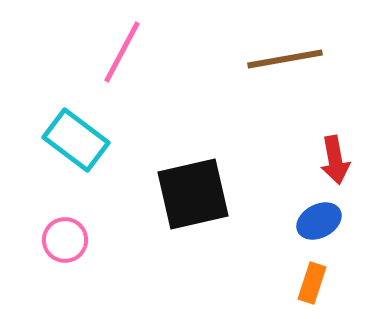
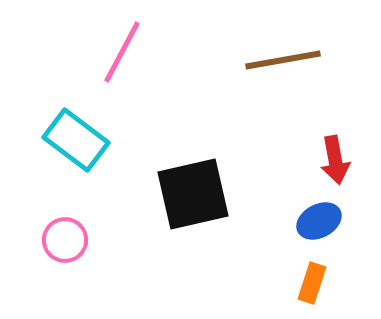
brown line: moved 2 px left, 1 px down
